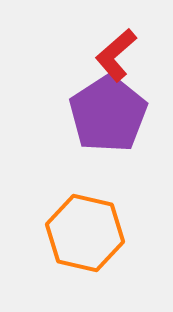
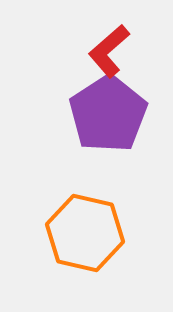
red L-shape: moved 7 px left, 4 px up
